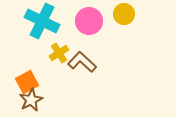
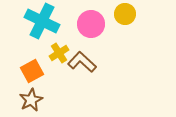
yellow circle: moved 1 px right
pink circle: moved 2 px right, 3 px down
orange square: moved 5 px right, 11 px up
